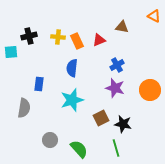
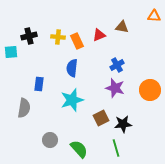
orange triangle: rotated 24 degrees counterclockwise
red triangle: moved 5 px up
black star: rotated 18 degrees counterclockwise
